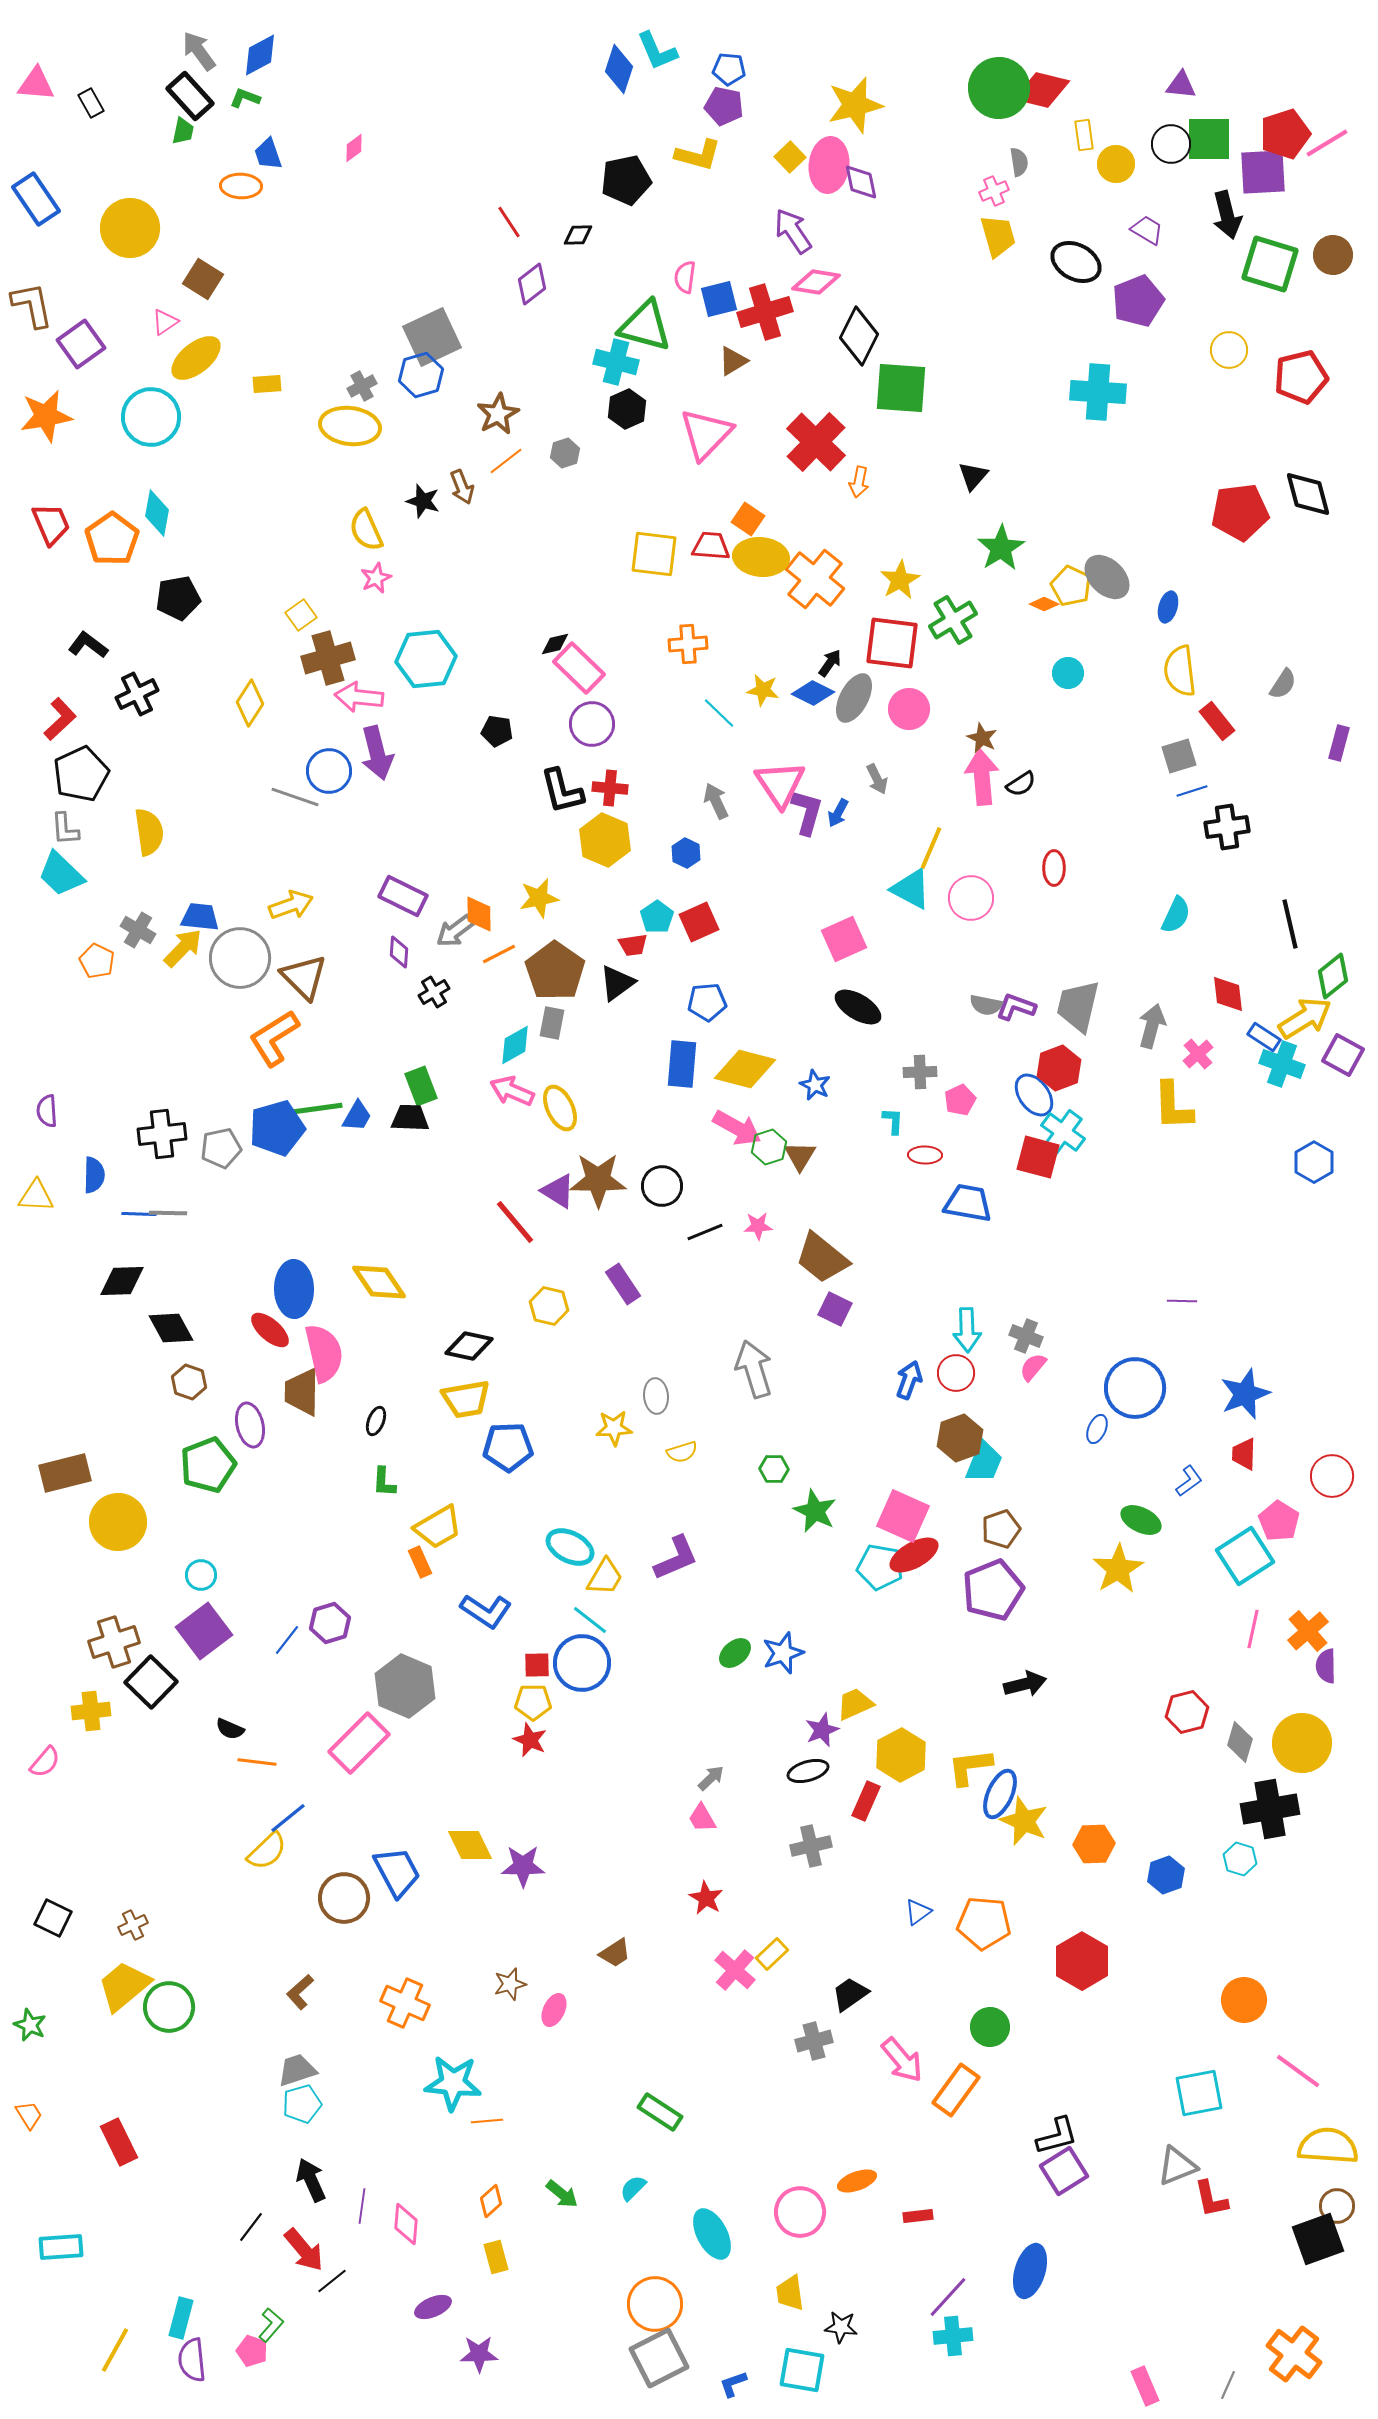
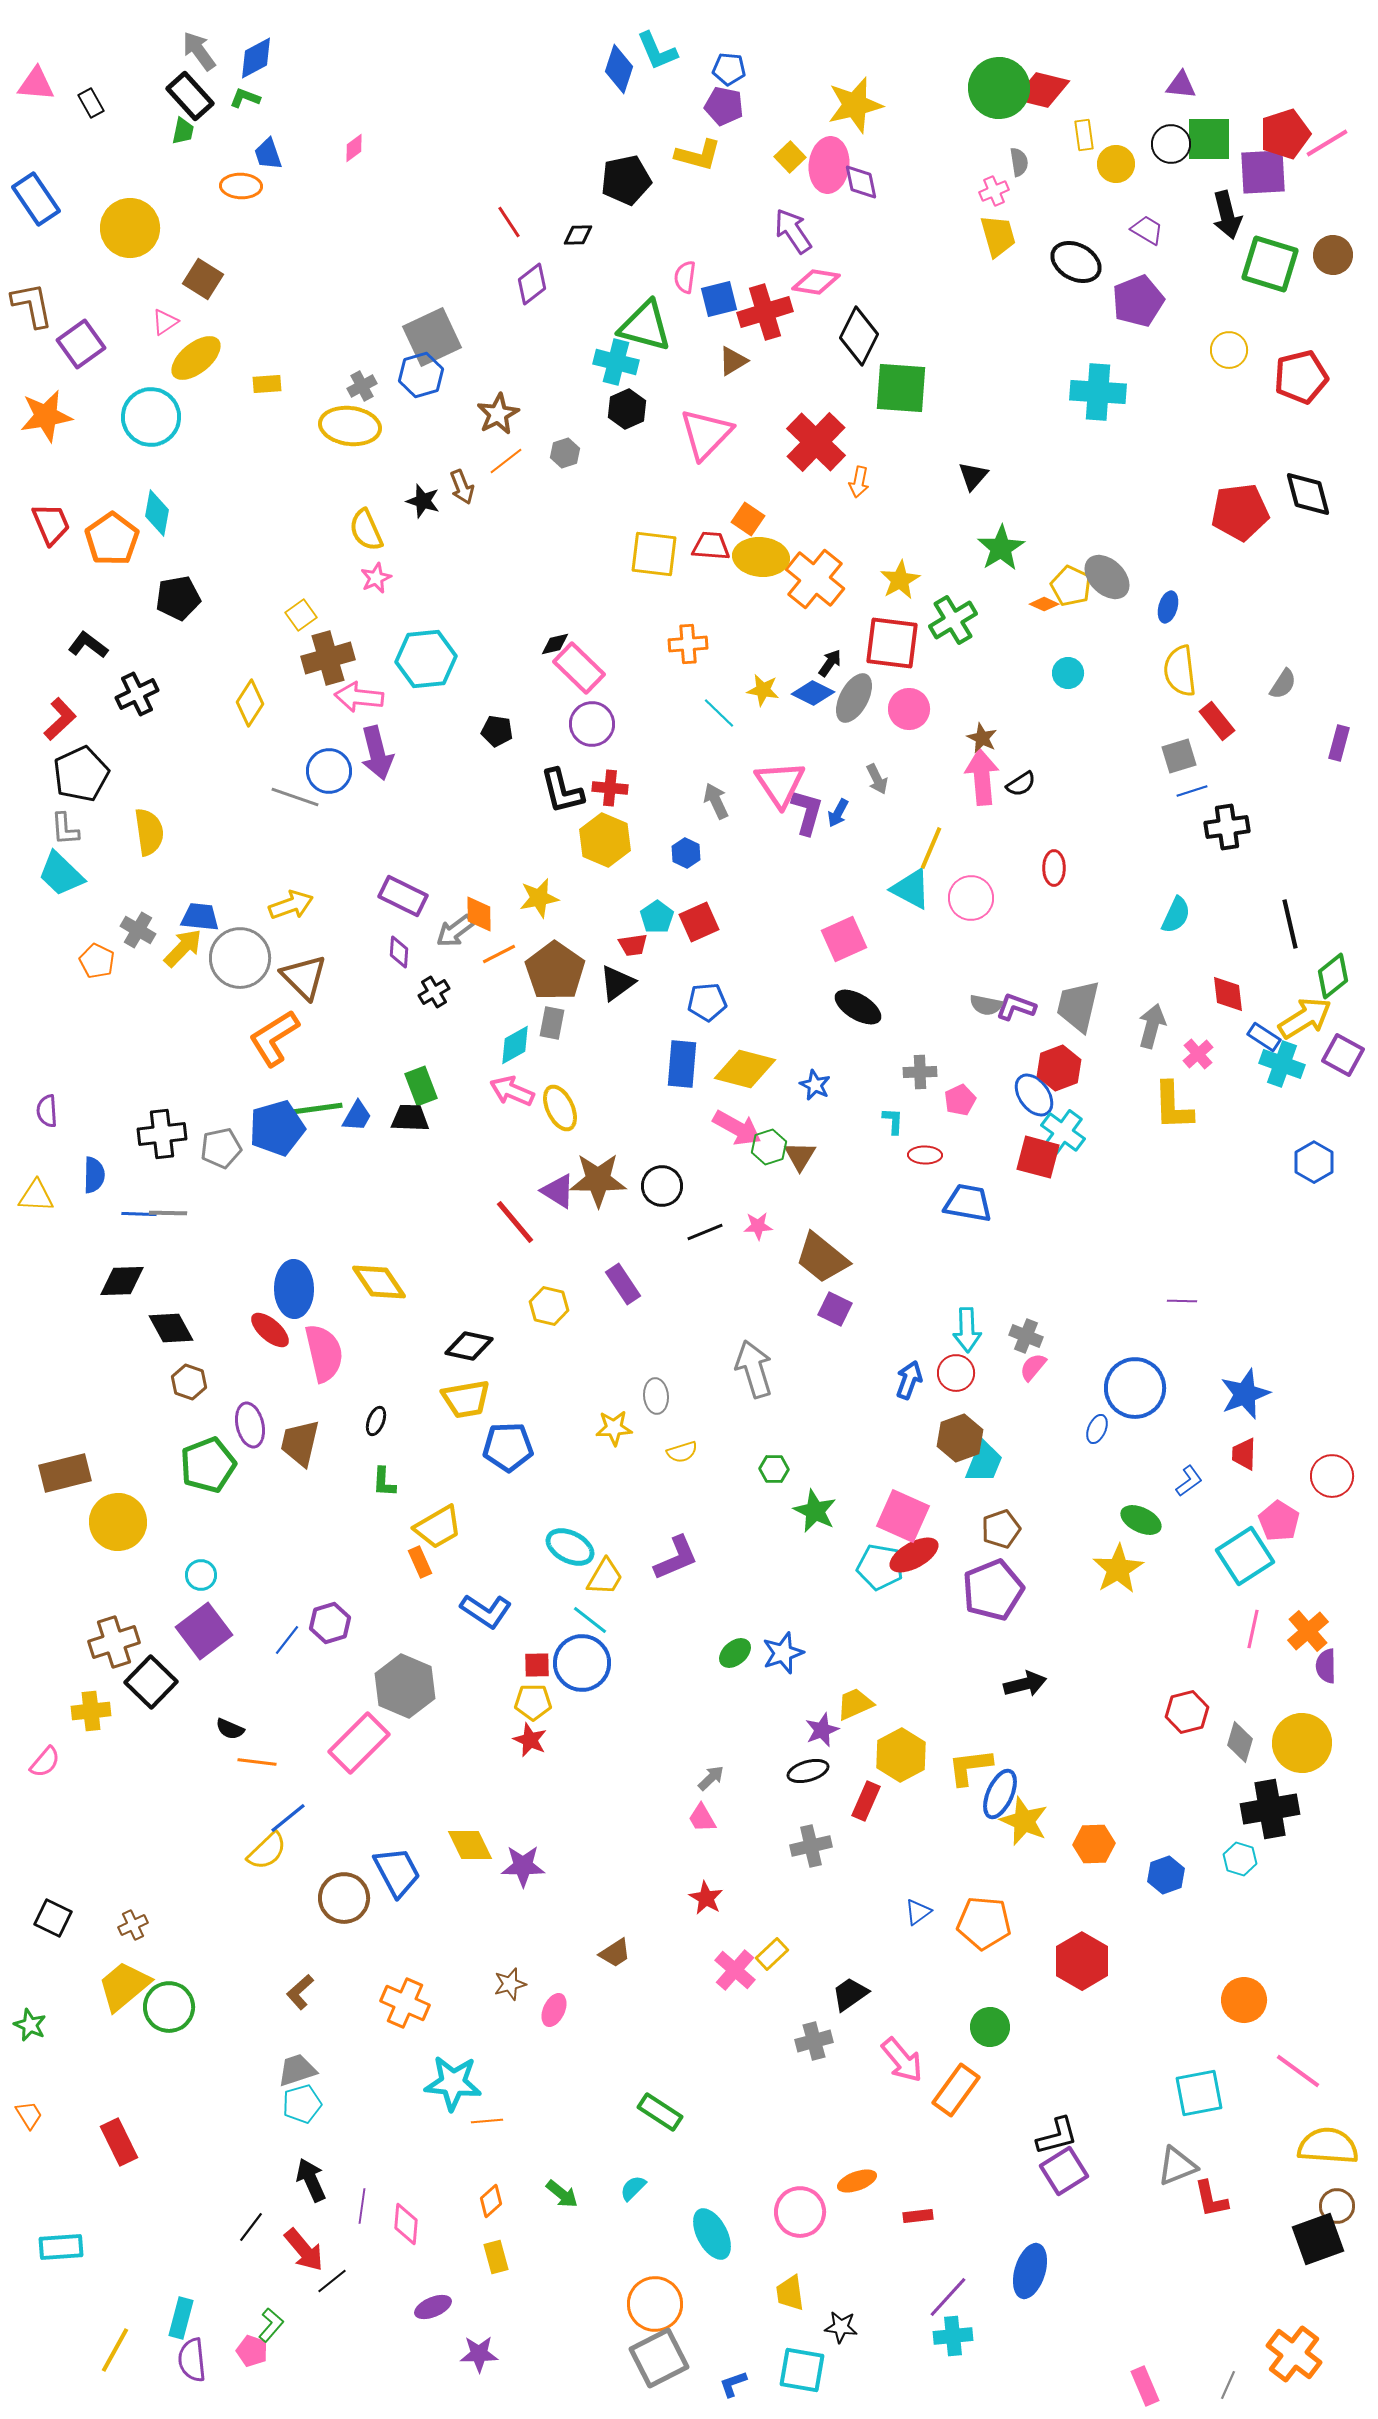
blue diamond at (260, 55): moved 4 px left, 3 px down
brown trapezoid at (302, 1392): moved 2 px left, 51 px down; rotated 12 degrees clockwise
